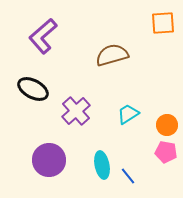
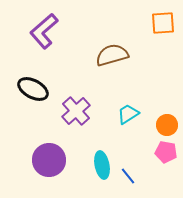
purple L-shape: moved 1 px right, 5 px up
